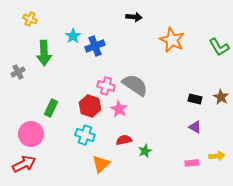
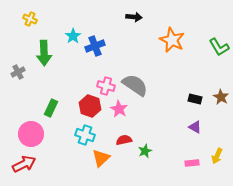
yellow arrow: rotated 119 degrees clockwise
orange triangle: moved 6 px up
